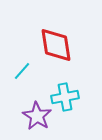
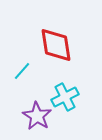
cyan cross: rotated 16 degrees counterclockwise
